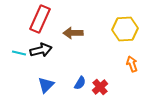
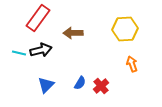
red rectangle: moved 2 px left, 1 px up; rotated 12 degrees clockwise
red cross: moved 1 px right, 1 px up
